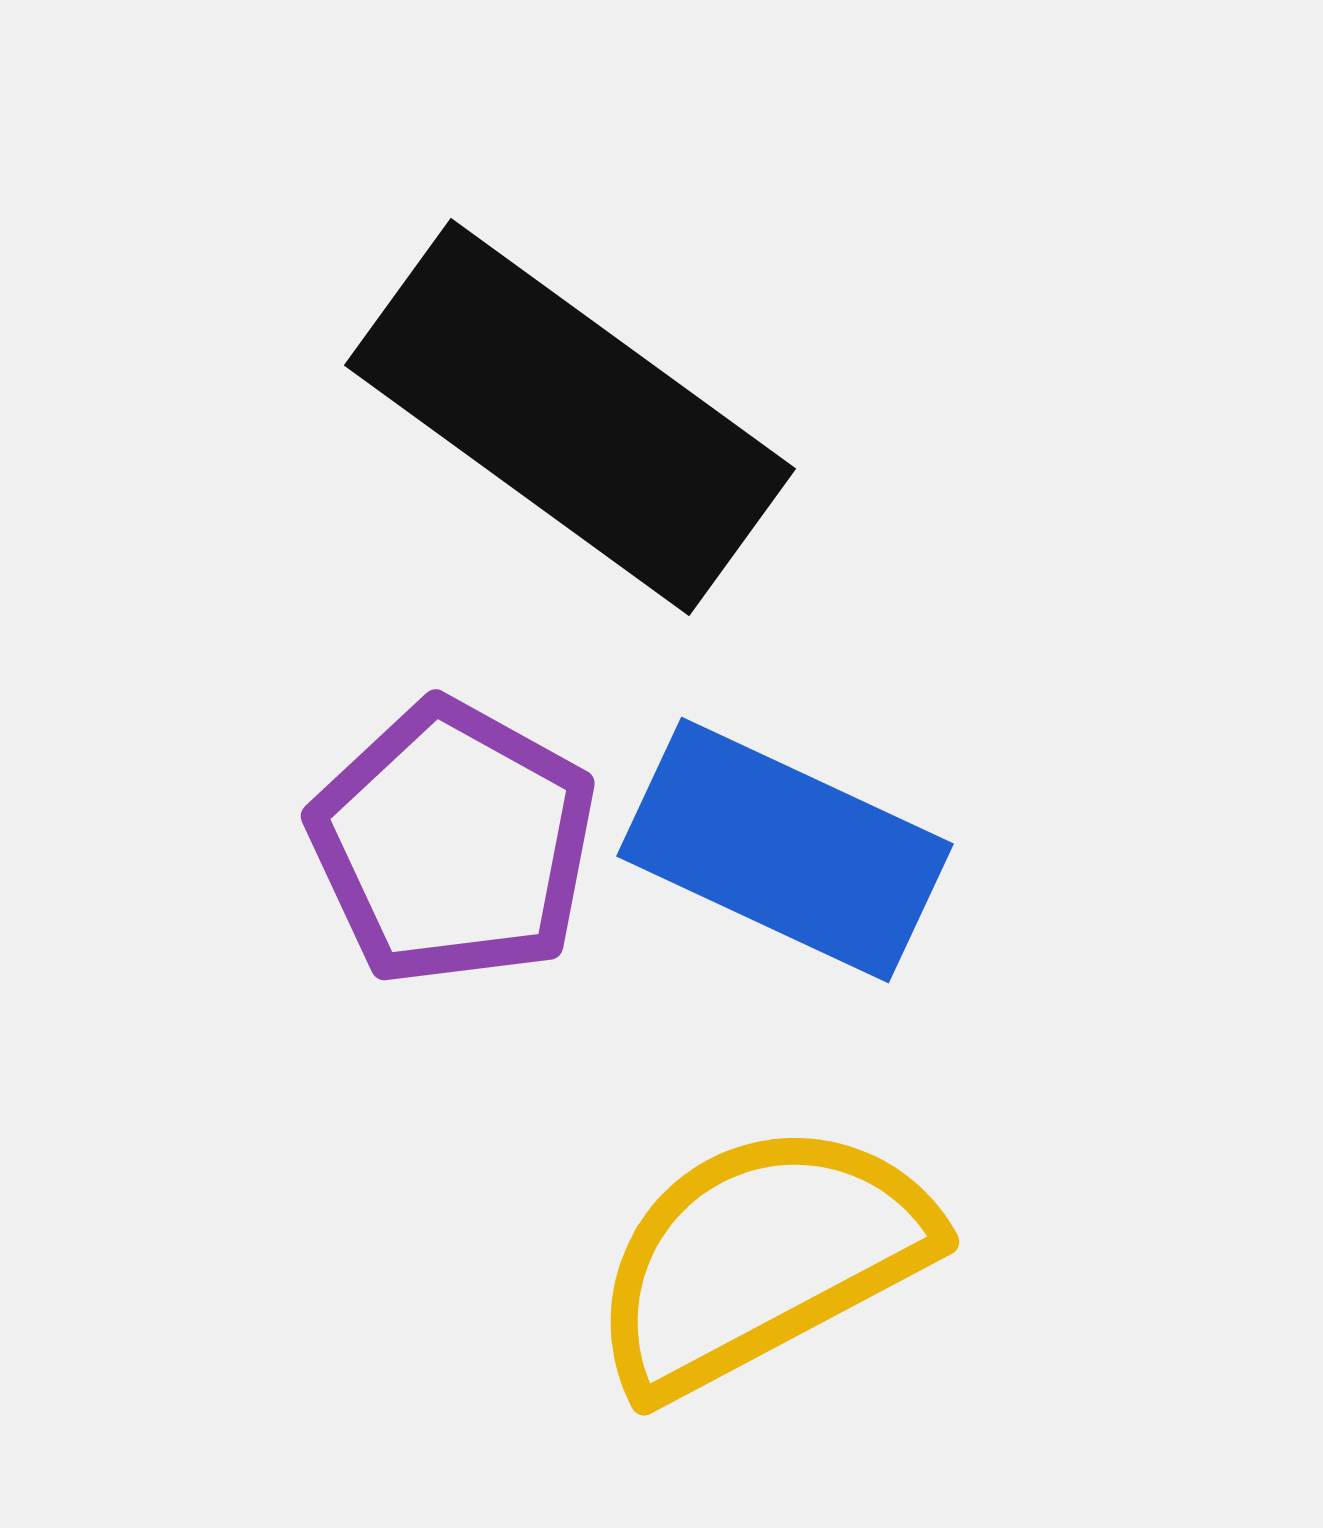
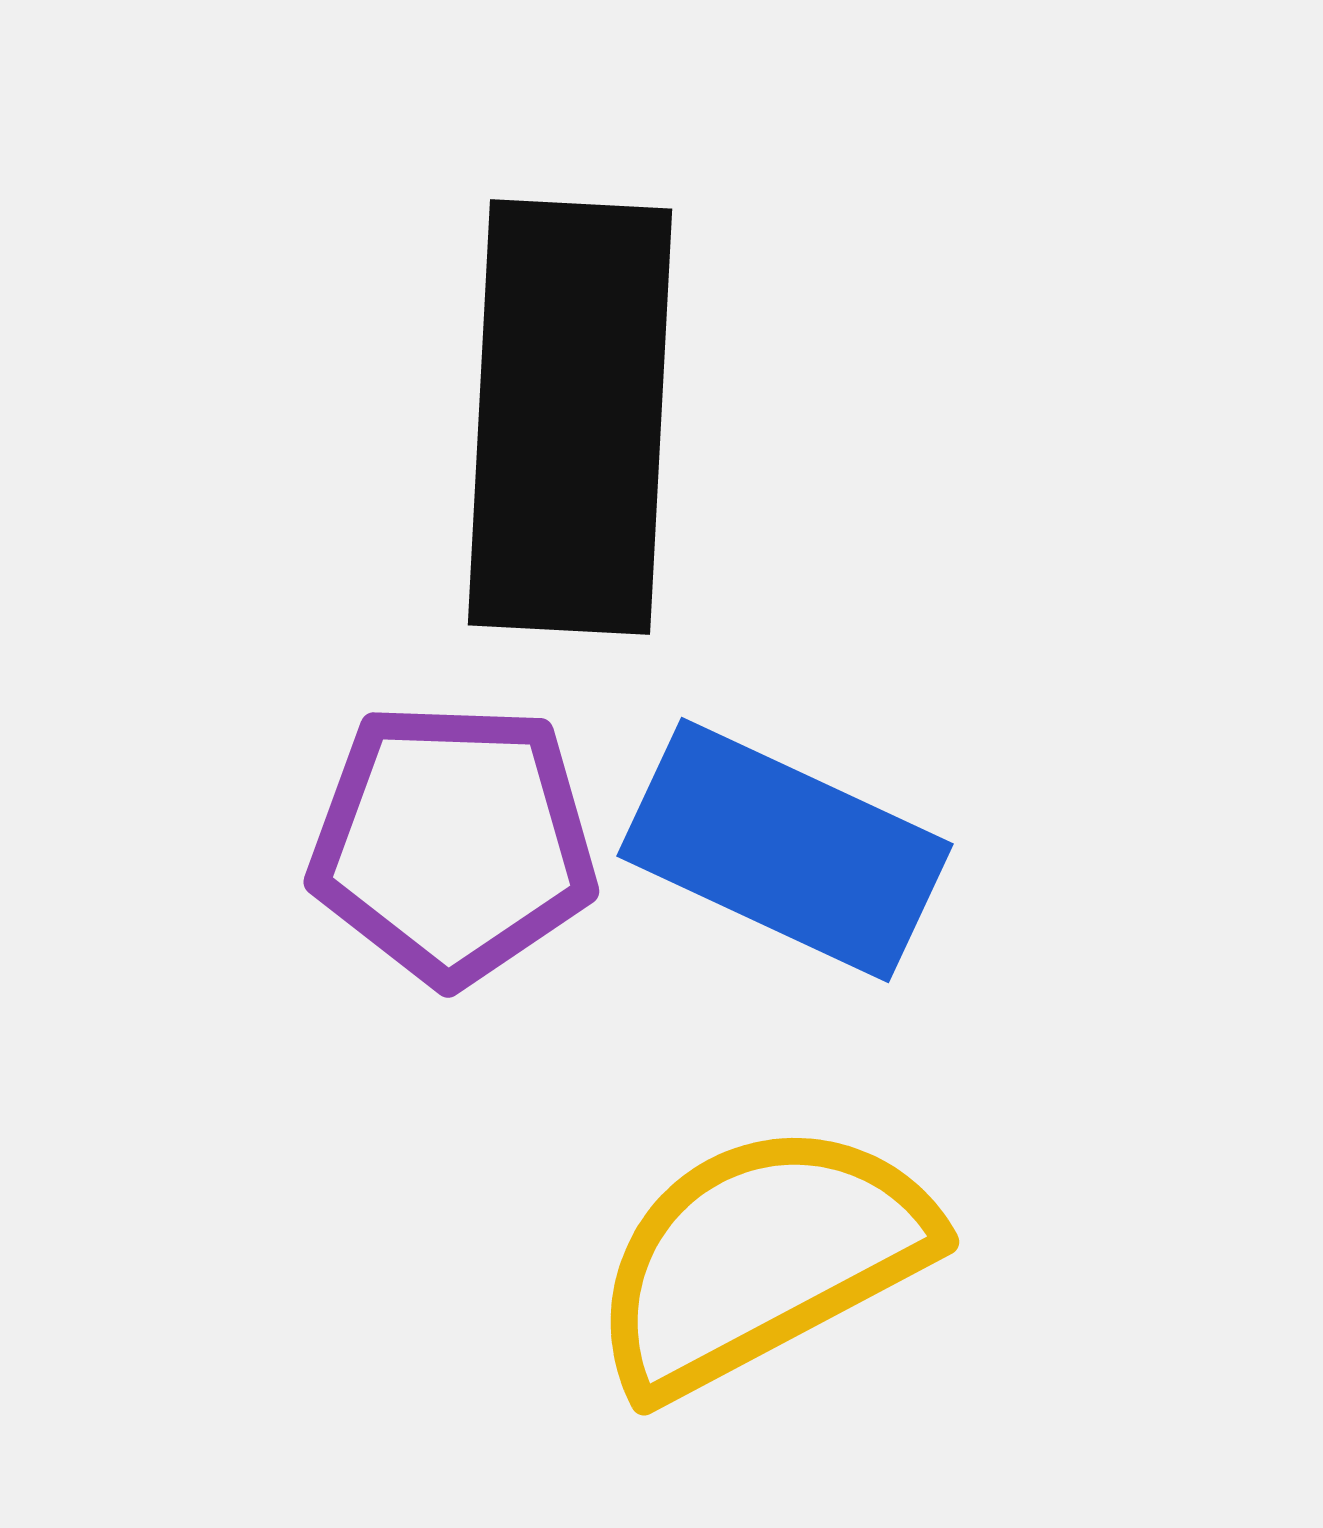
black rectangle: rotated 57 degrees clockwise
purple pentagon: rotated 27 degrees counterclockwise
